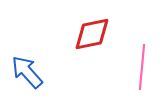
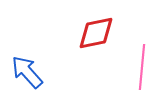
red diamond: moved 4 px right, 1 px up
